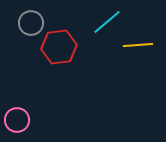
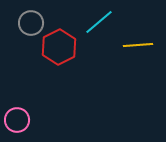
cyan line: moved 8 px left
red hexagon: rotated 20 degrees counterclockwise
